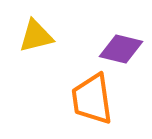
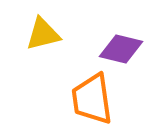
yellow triangle: moved 7 px right, 2 px up
